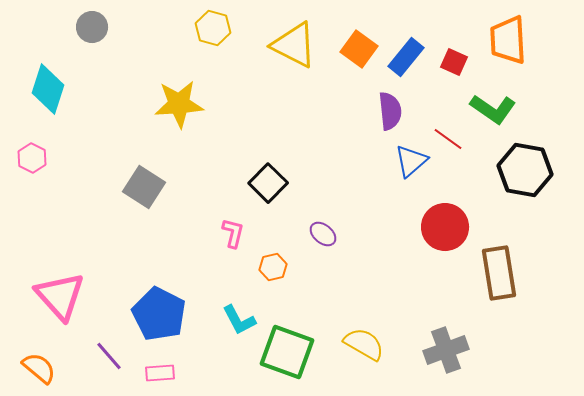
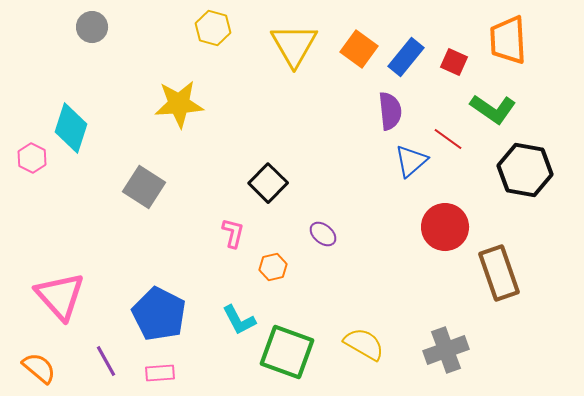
yellow triangle: rotated 33 degrees clockwise
cyan diamond: moved 23 px right, 39 px down
brown rectangle: rotated 10 degrees counterclockwise
purple line: moved 3 px left, 5 px down; rotated 12 degrees clockwise
